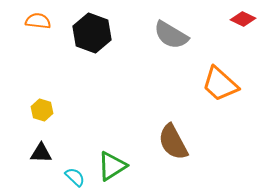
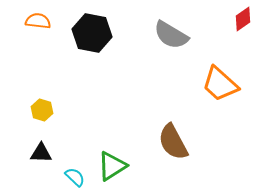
red diamond: rotated 60 degrees counterclockwise
black hexagon: rotated 9 degrees counterclockwise
